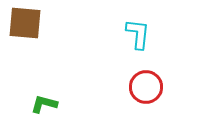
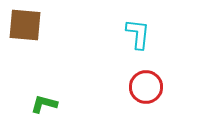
brown square: moved 2 px down
